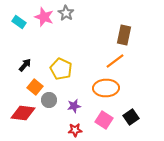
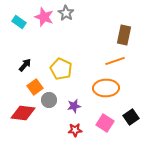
orange line: rotated 18 degrees clockwise
orange square: rotated 14 degrees clockwise
pink square: moved 1 px right, 3 px down
